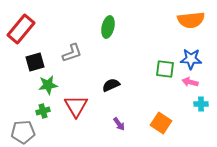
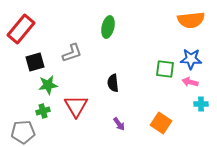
black semicircle: moved 2 px right, 2 px up; rotated 72 degrees counterclockwise
